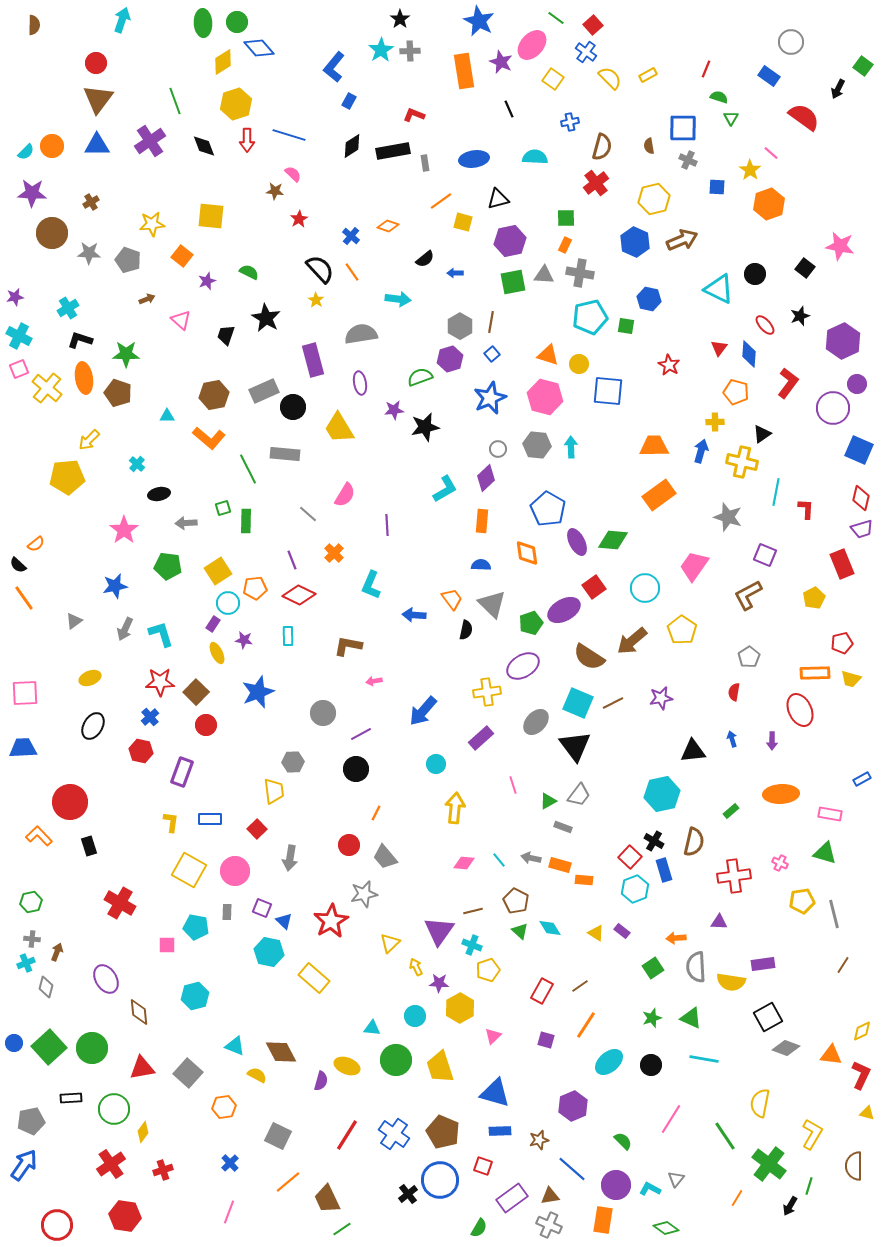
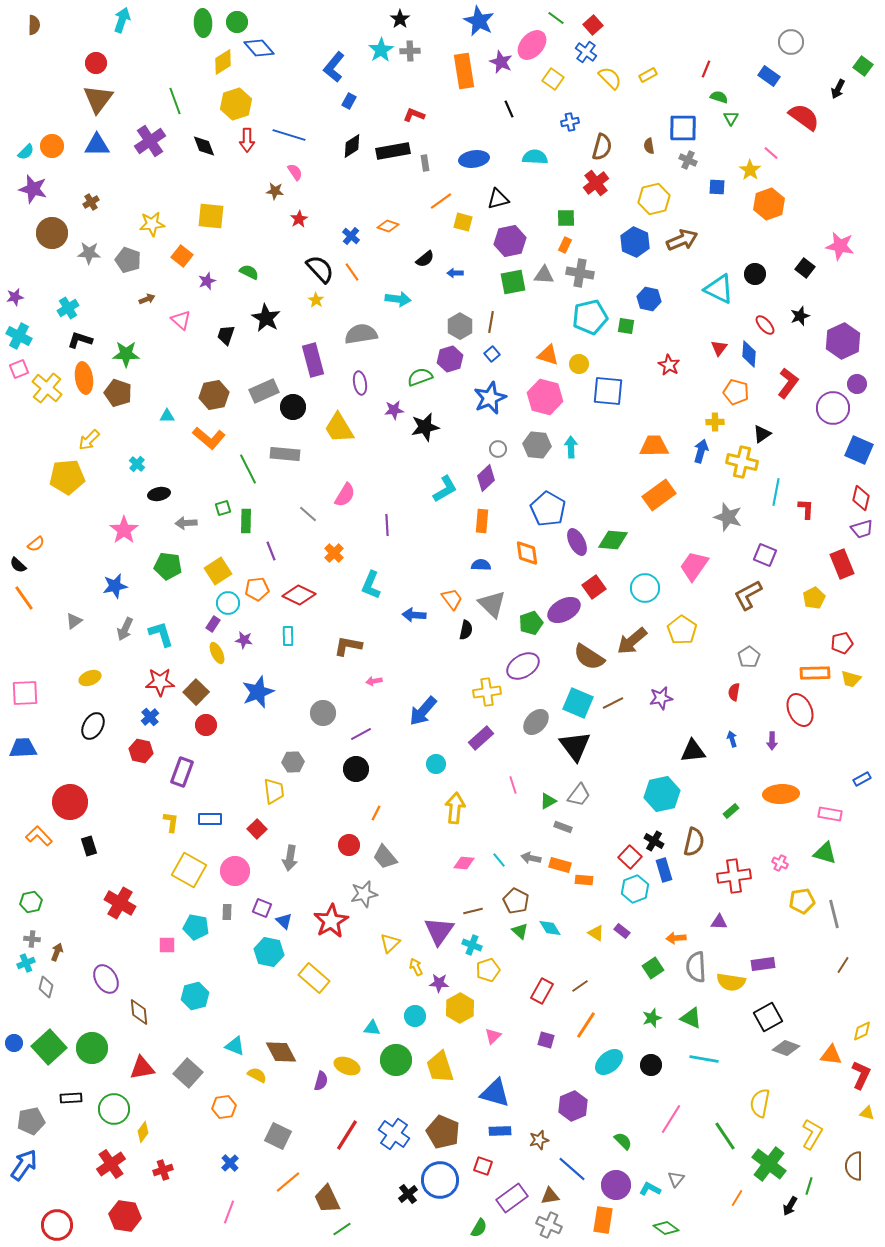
pink semicircle at (293, 174): moved 2 px right, 2 px up; rotated 12 degrees clockwise
purple star at (32, 193): moved 1 px right, 4 px up; rotated 12 degrees clockwise
purple line at (292, 560): moved 21 px left, 9 px up
orange pentagon at (255, 588): moved 2 px right, 1 px down
